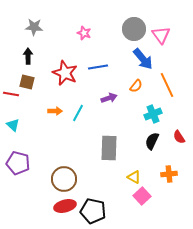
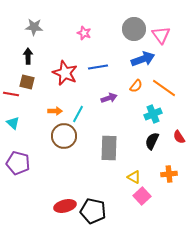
blue arrow: rotated 70 degrees counterclockwise
orange line: moved 3 px left, 3 px down; rotated 30 degrees counterclockwise
cyan line: moved 1 px down
cyan triangle: moved 2 px up
brown circle: moved 43 px up
